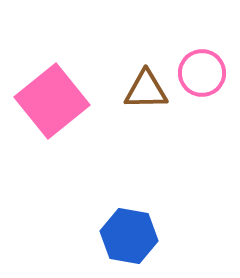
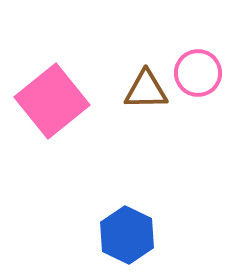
pink circle: moved 4 px left
blue hexagon: moved 2 px left, 1 px up; rotated 16 degrees clockwise
